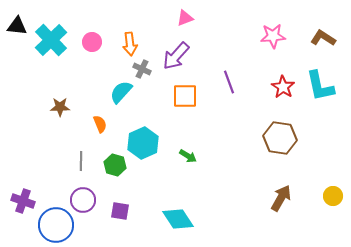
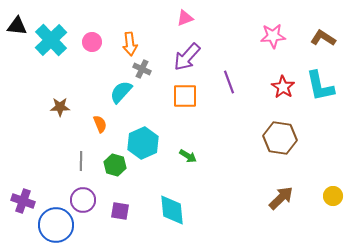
purple arrow: moved 11 px right, 1 px down
brown arrow: rotated 16 degrees clockwise
cyan diamond: moved 6 px left, 9 px up; rotated 28 degrees clockwise
